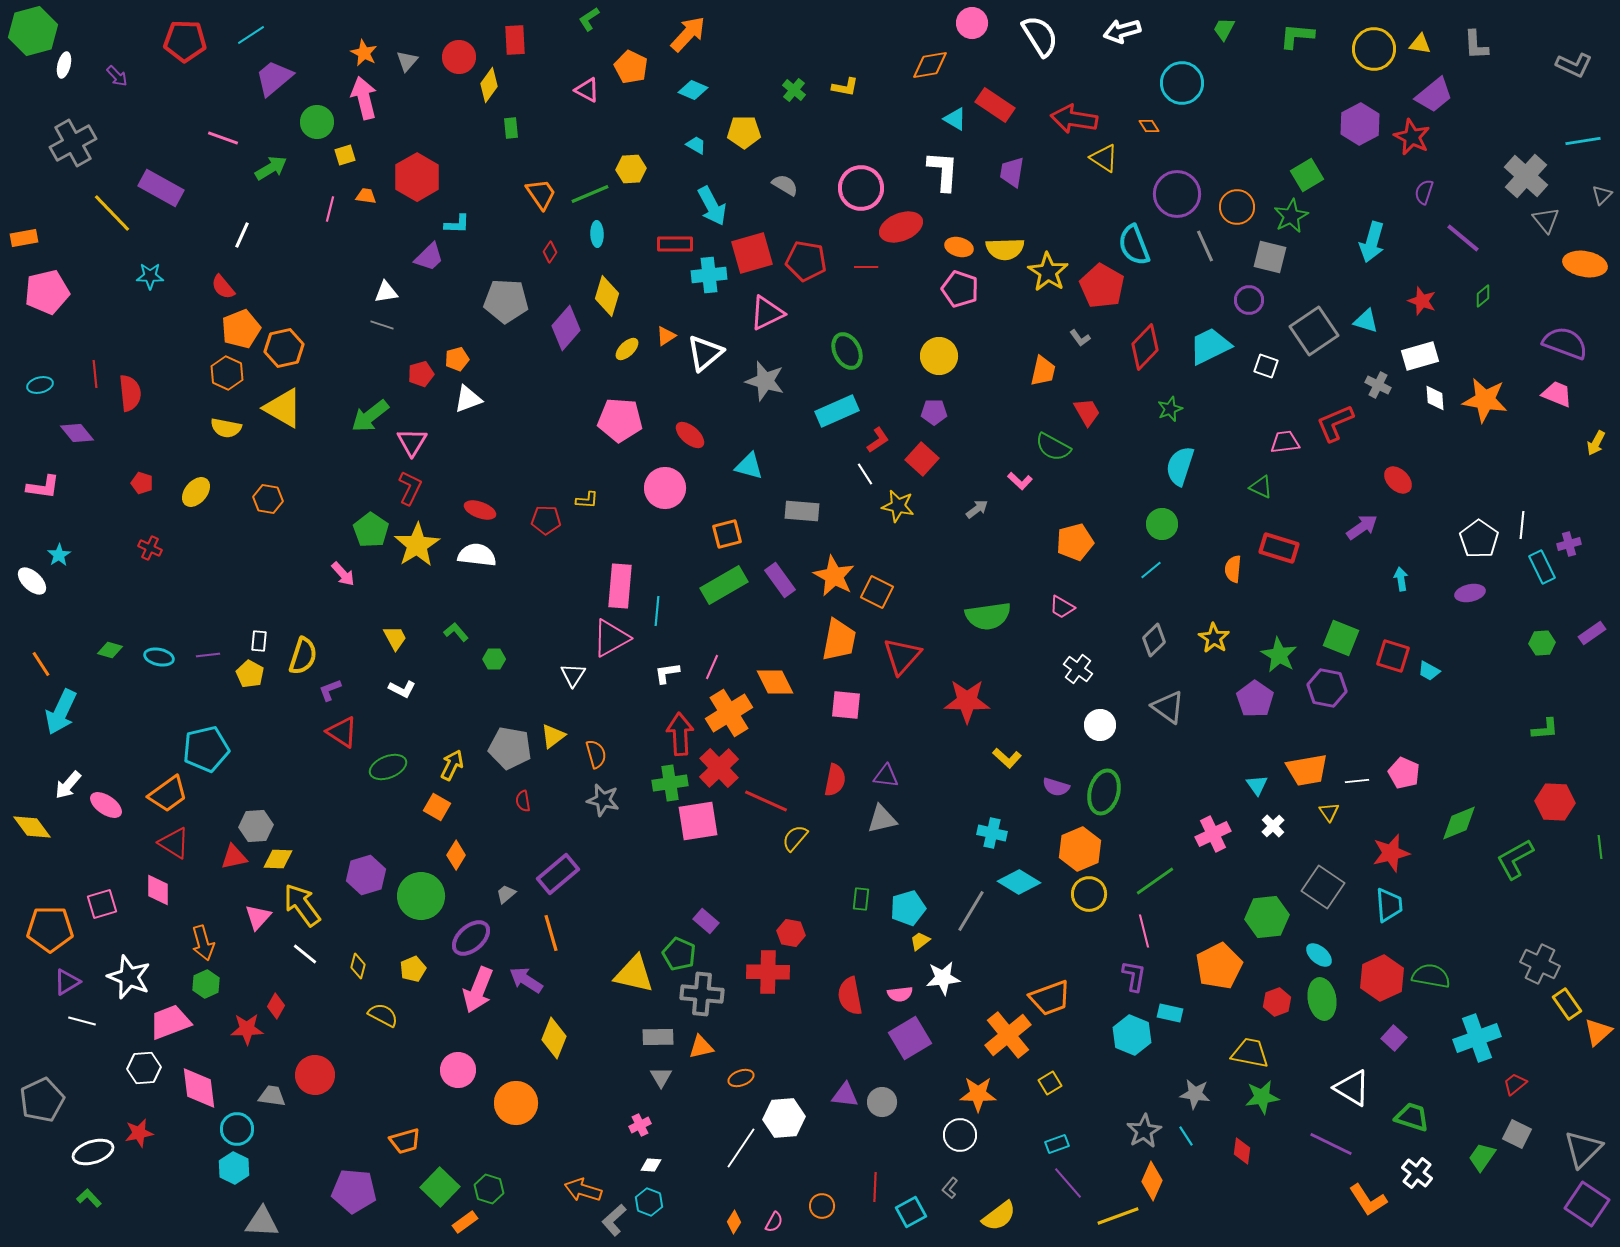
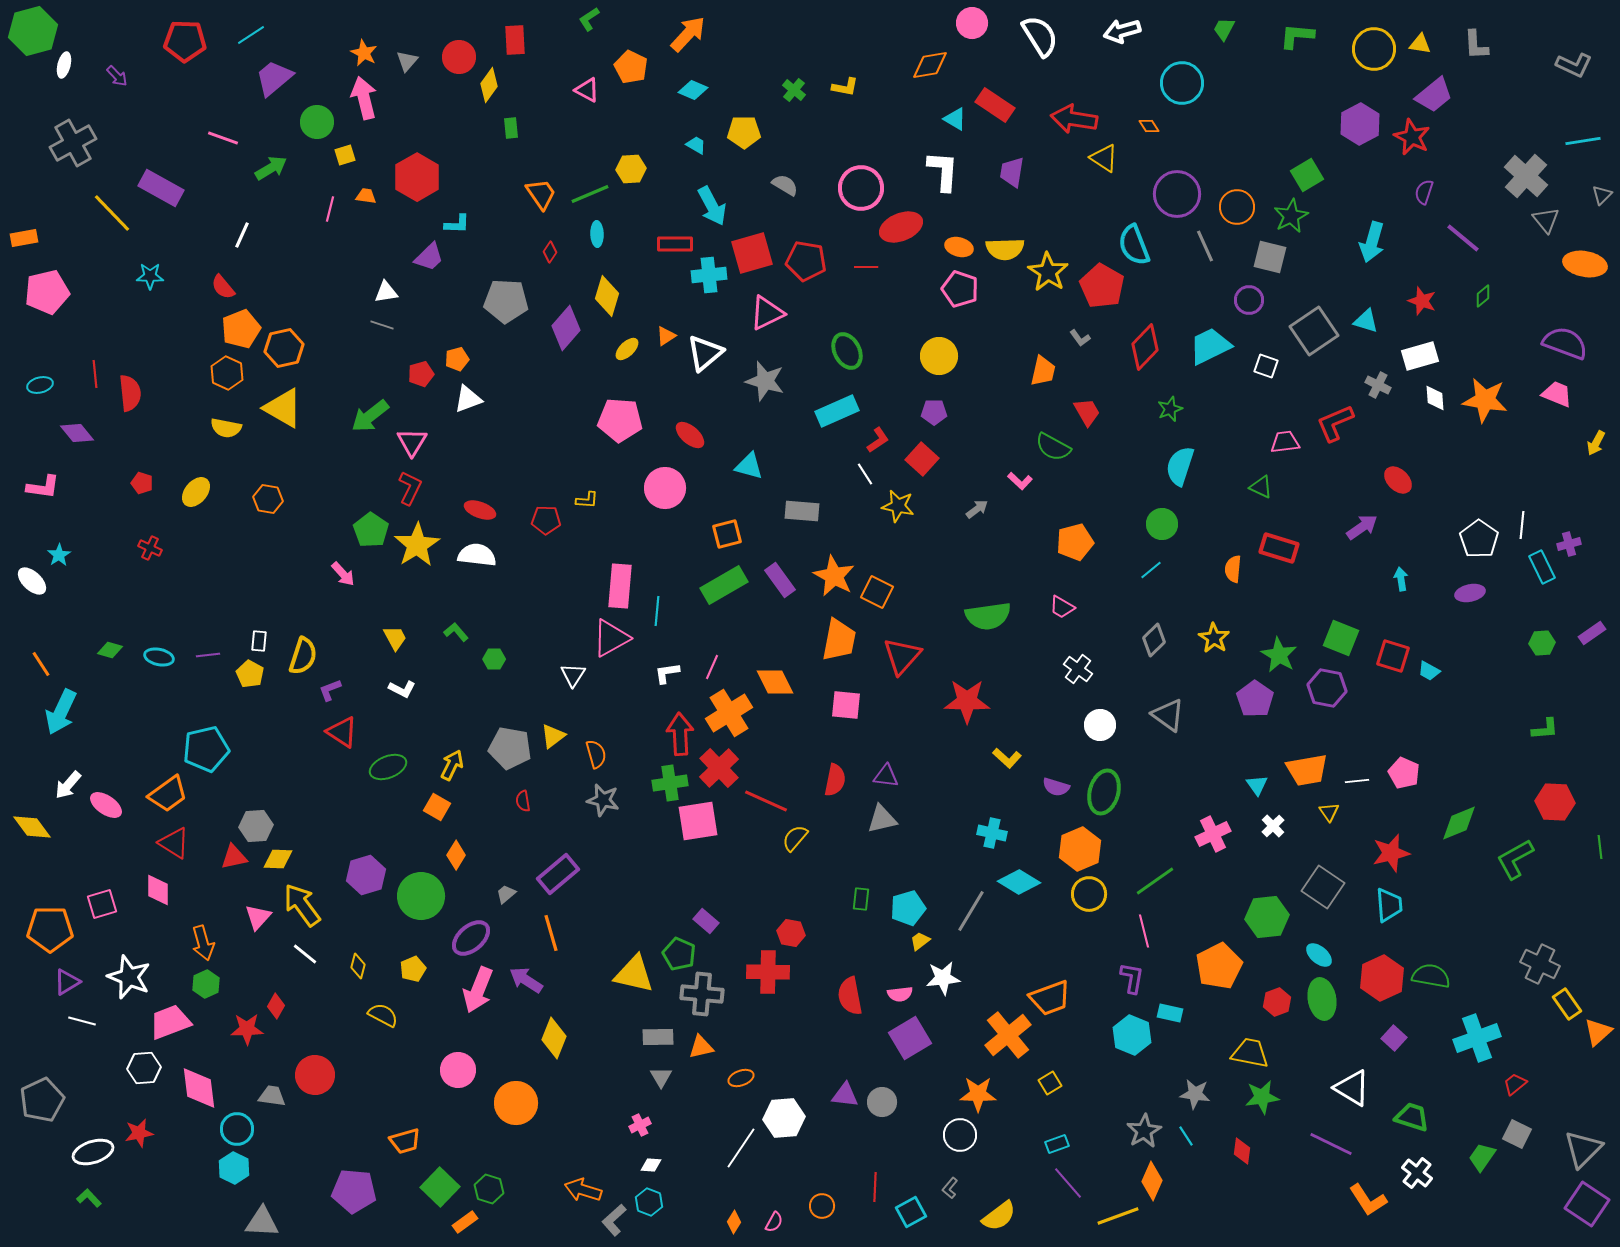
gray triangle at (1168, 707): moved 8 px down
purple L-shape at (1134, 976): moved 2 px left, 2 px down
